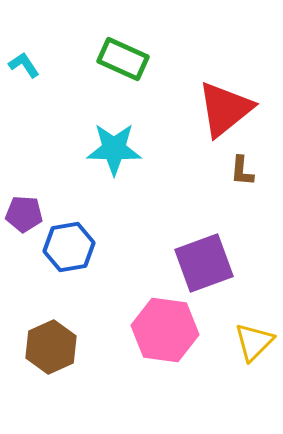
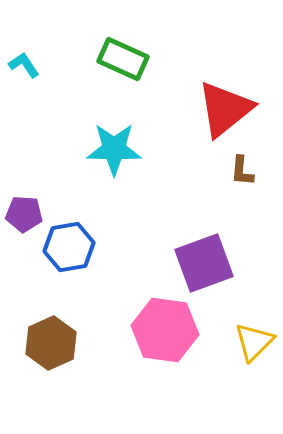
brown hexagon: moved 4 px up
